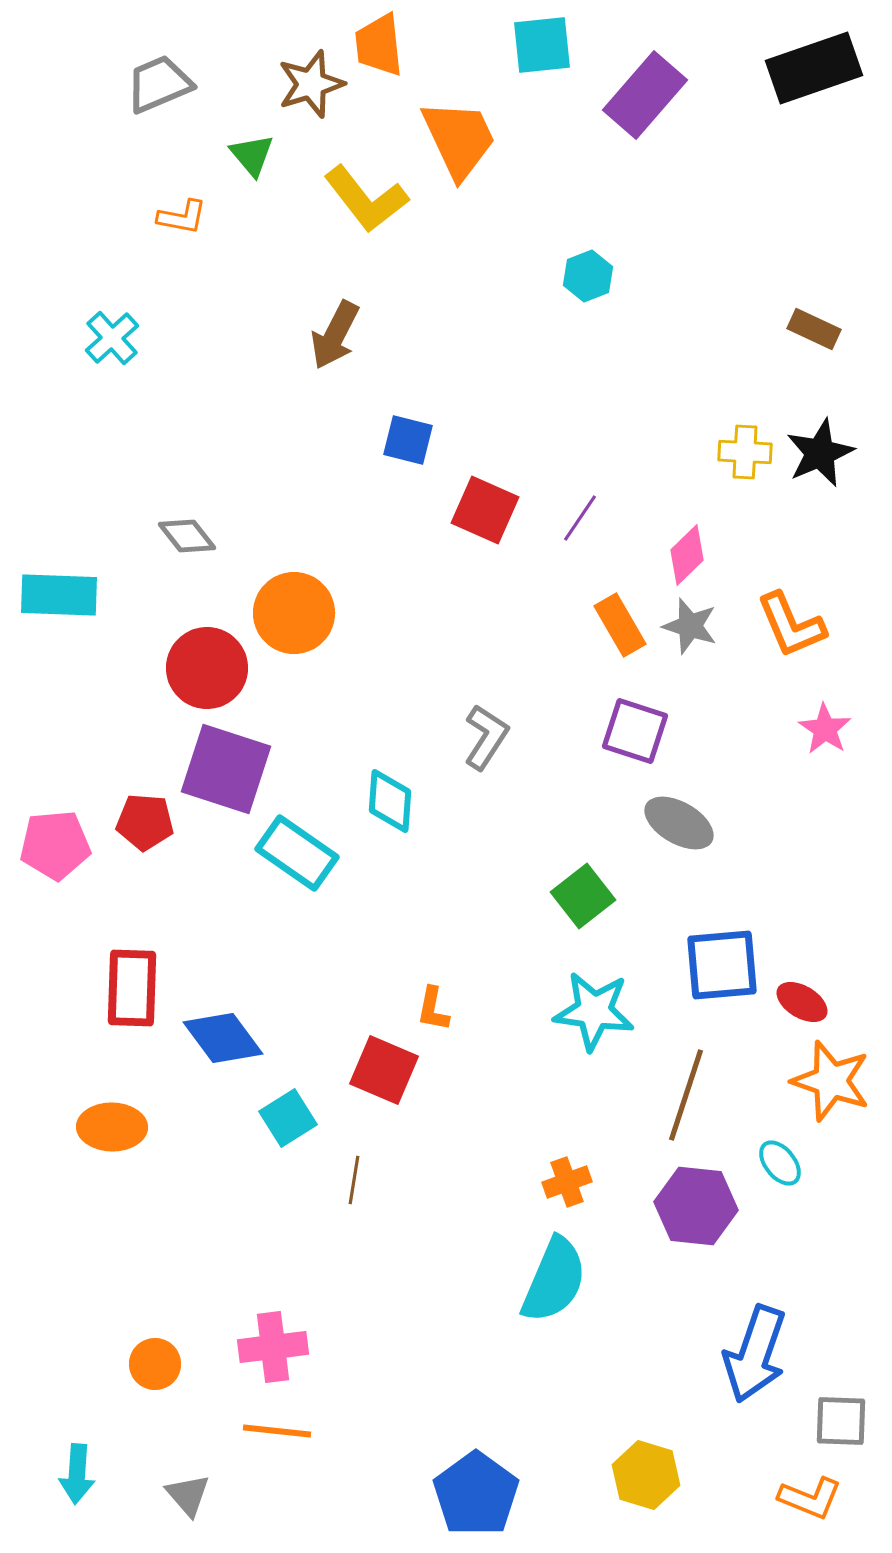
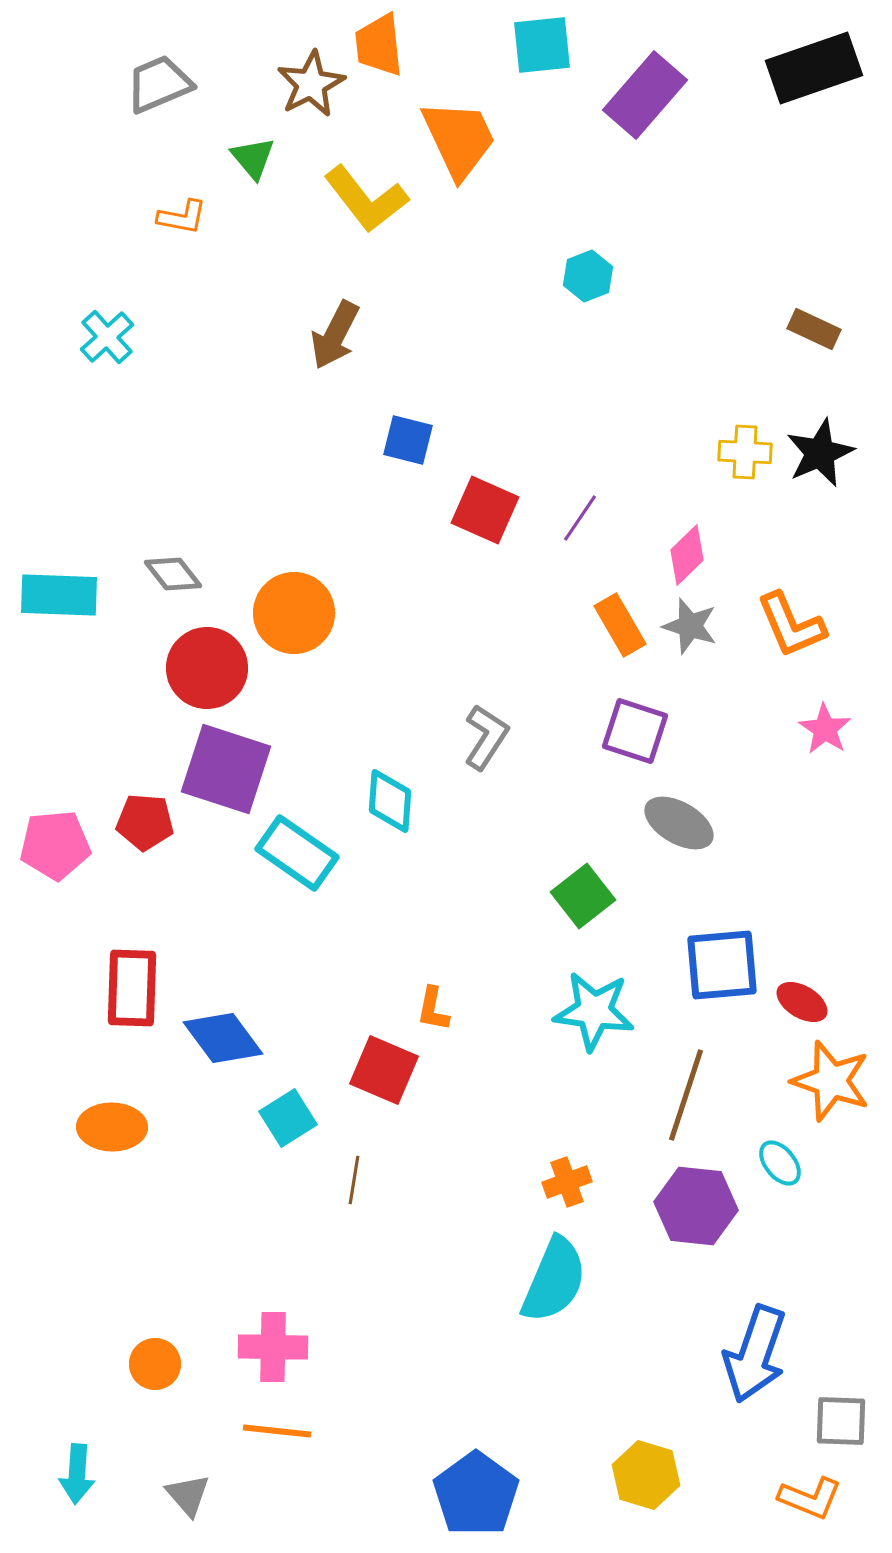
brown star at (311, 84): rotated 10 degrees counterclockwise
green triangle at (252, 155): moved 1 px right, 3 px down
cyan cross at (112, 338): moved 5 px left, 1 px up
gray diamond at (187, 536): moved 14 px left, 38 px down
pink cross at (273, 1347): rotated 8 degrees clockwise
